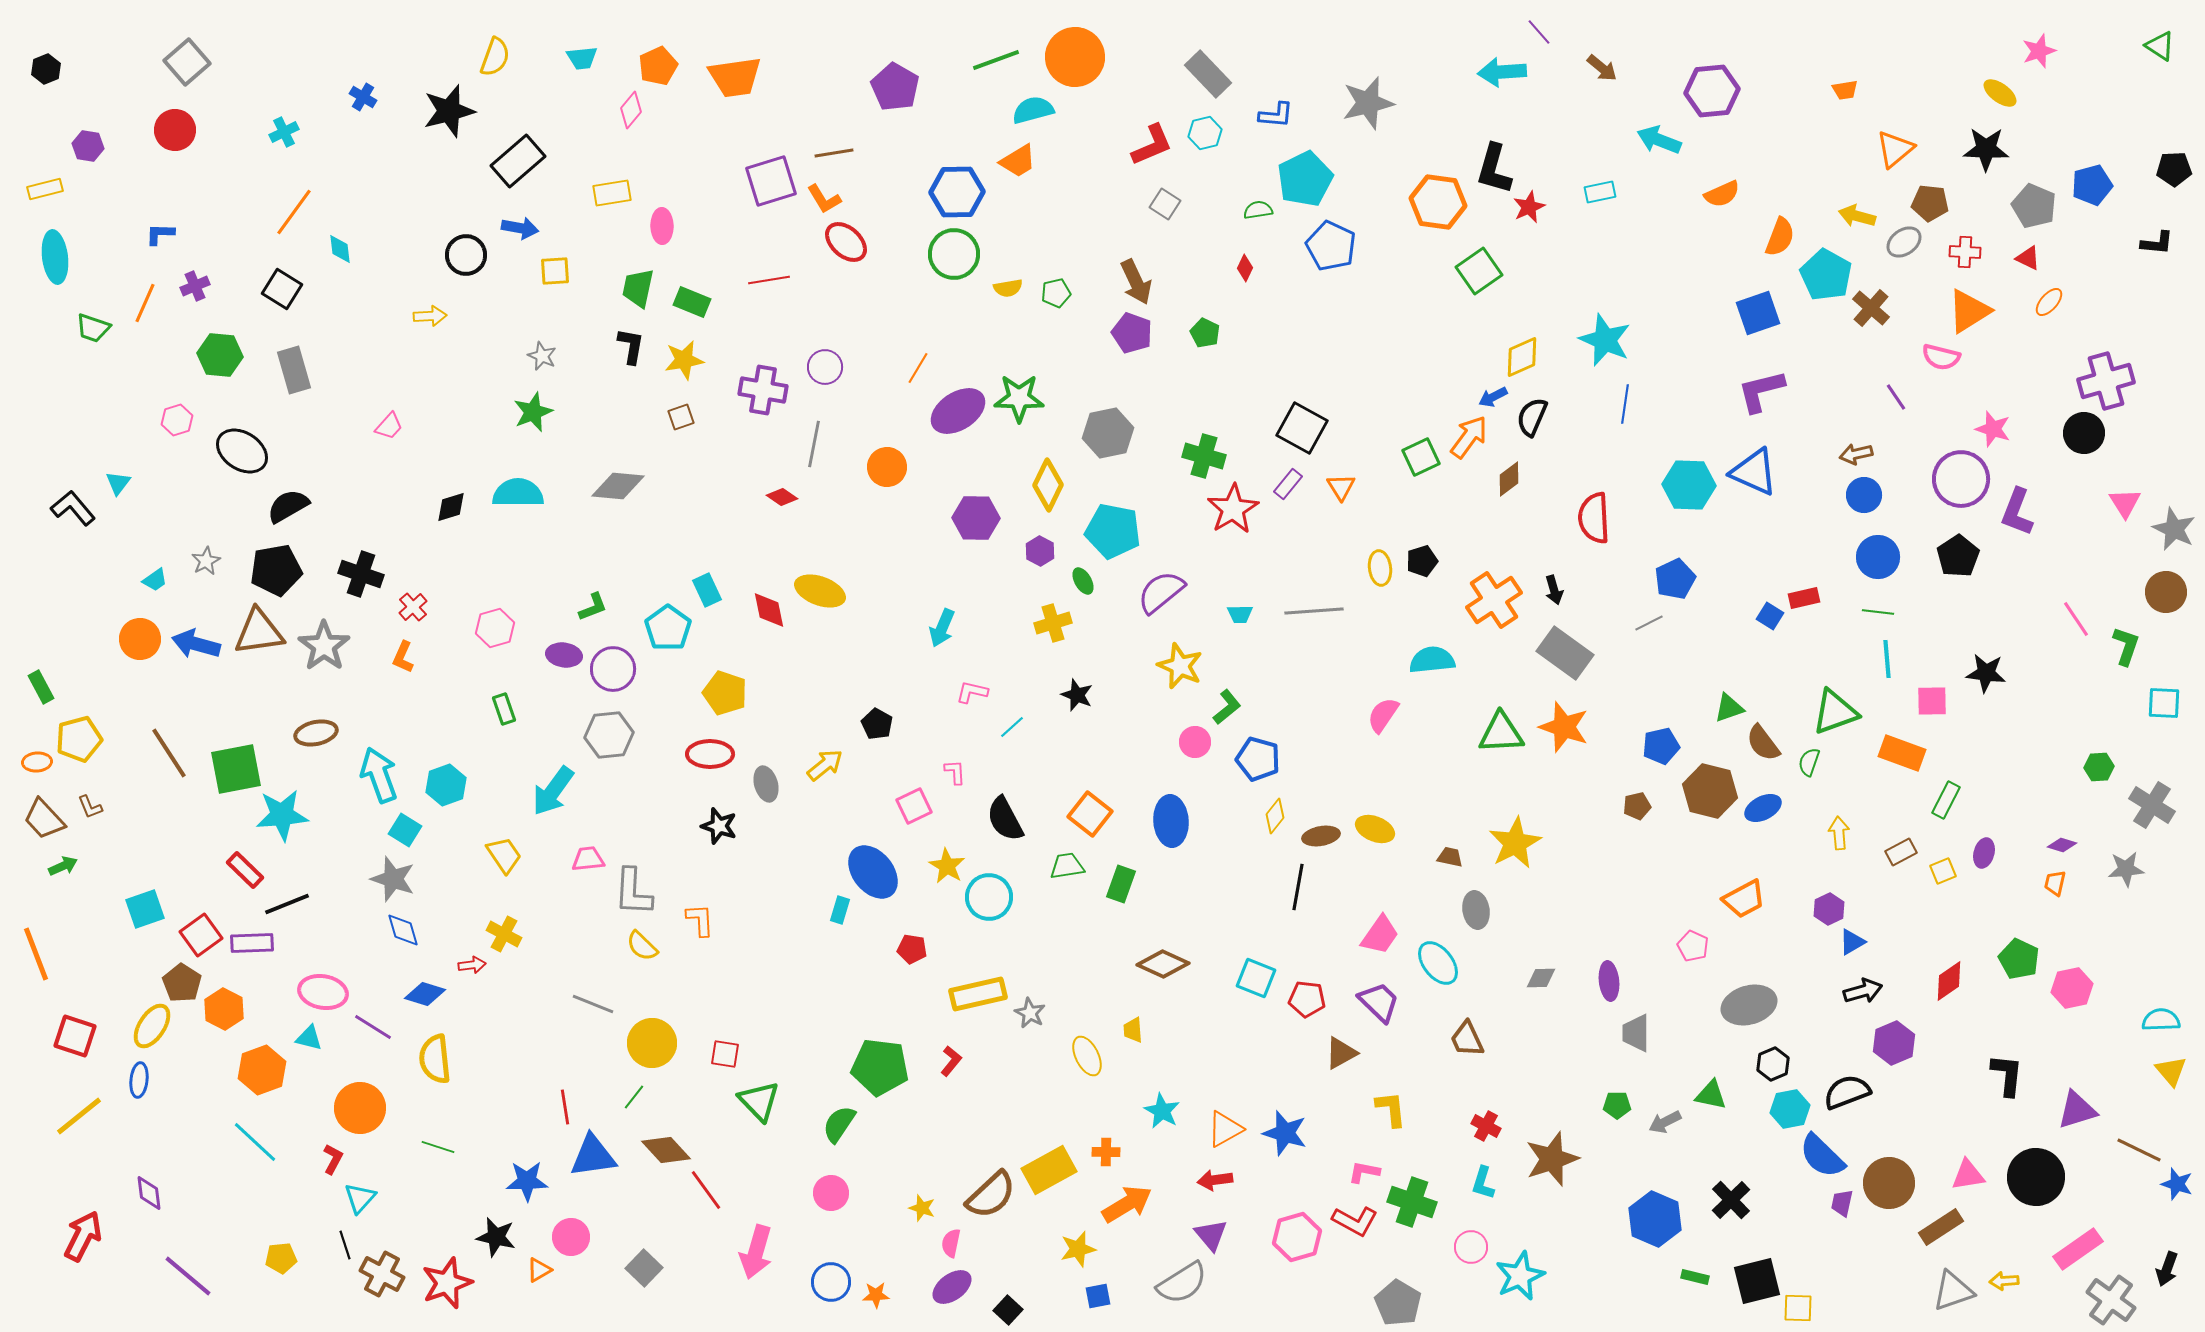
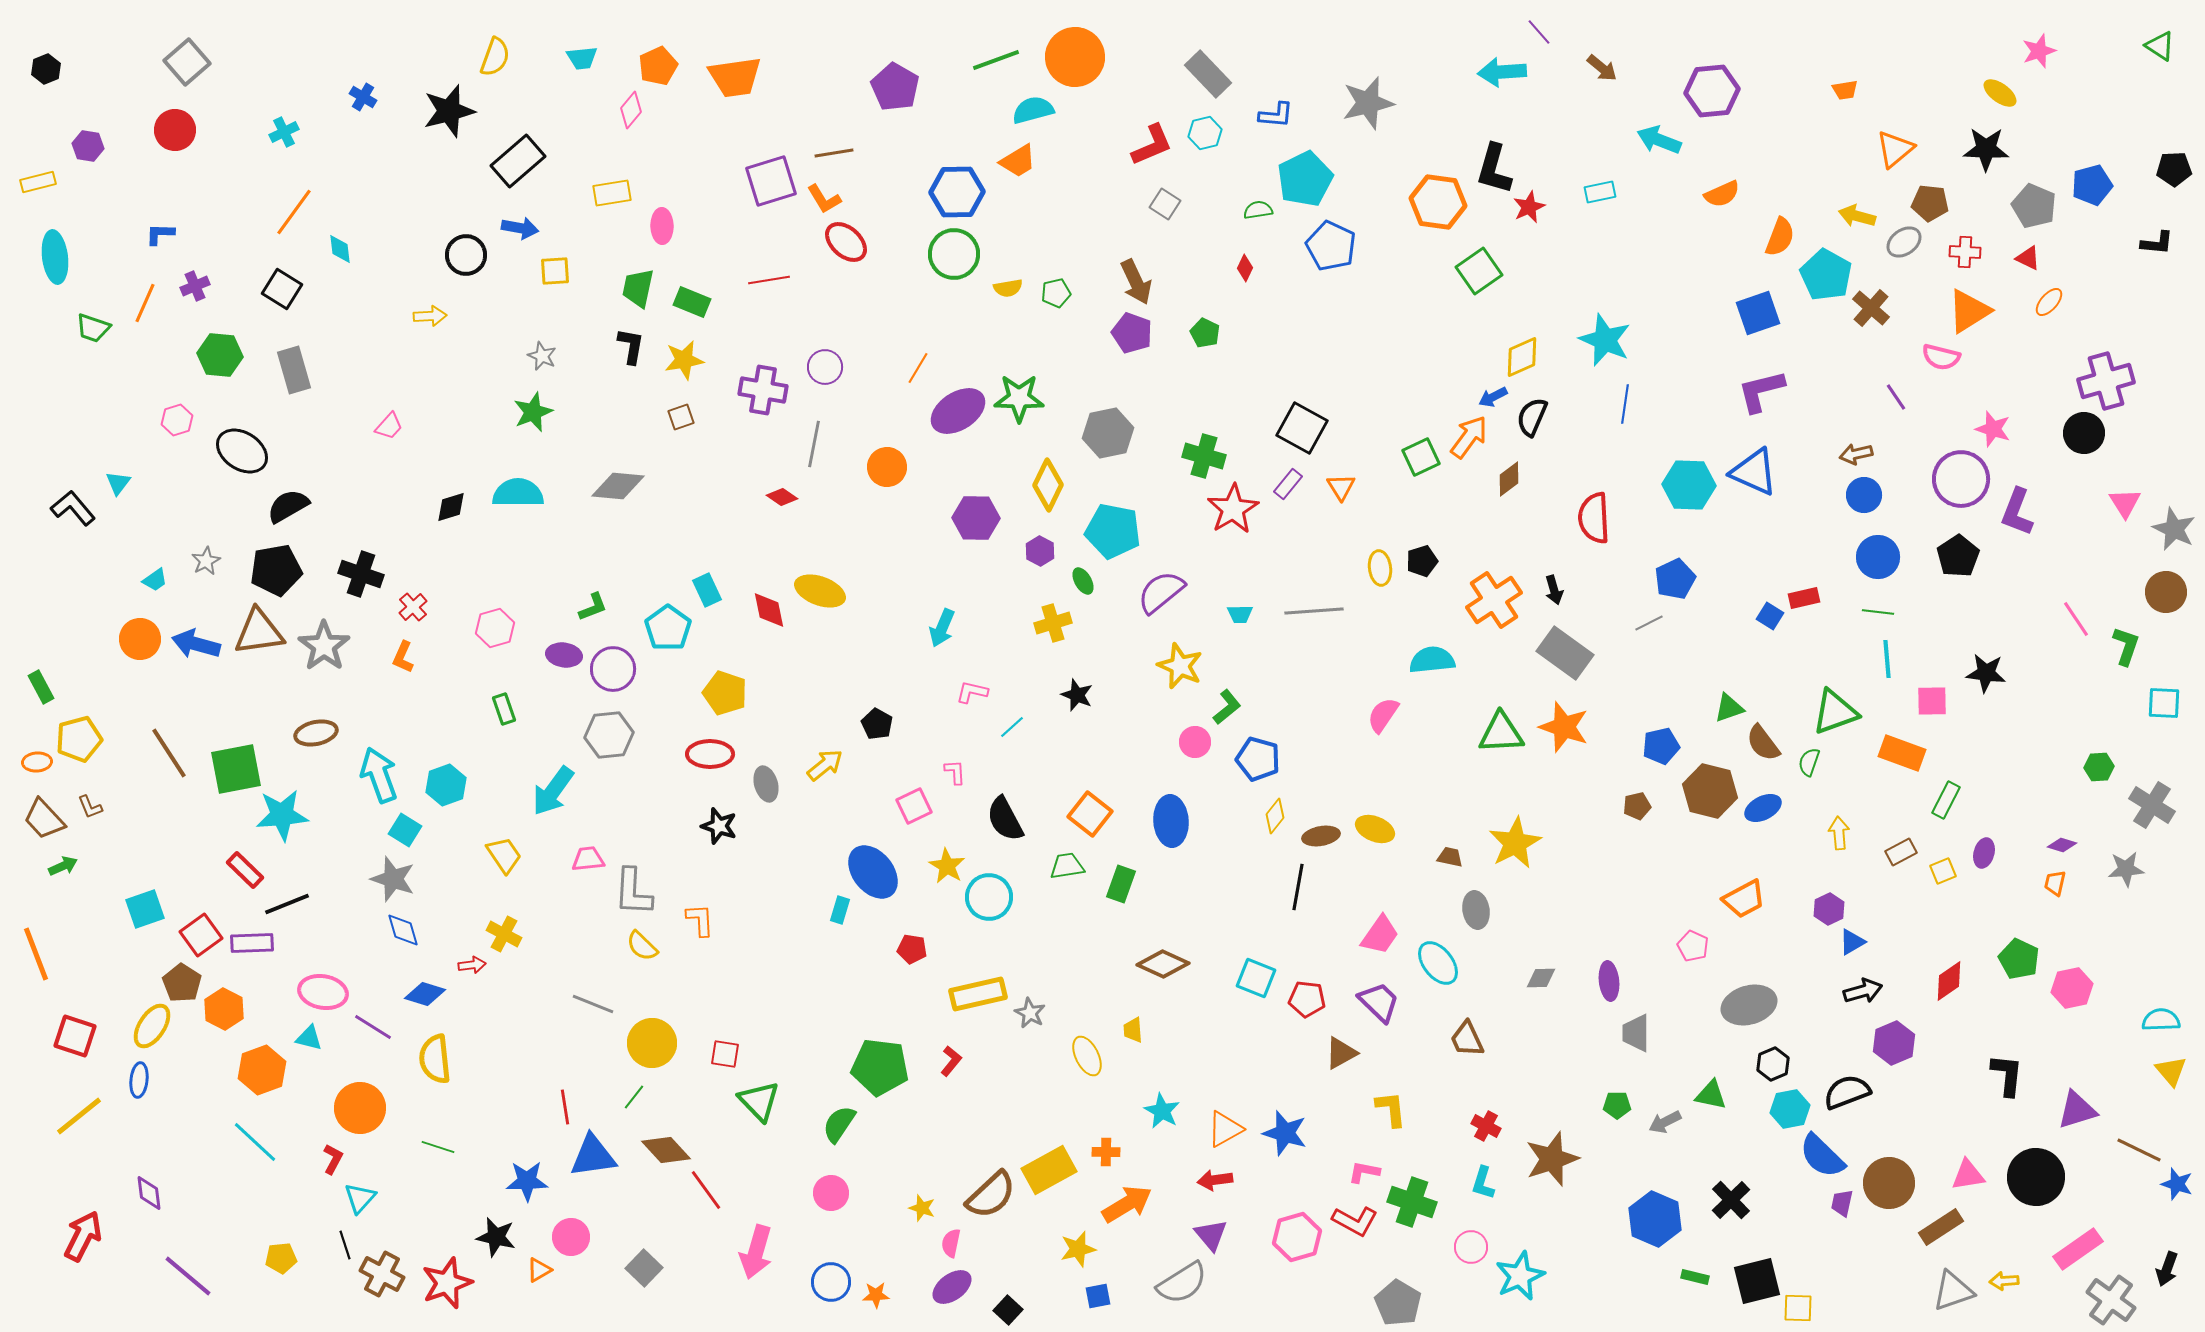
yellow rectangle at (45, 189): moved 7 px left, 7 px up
